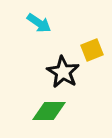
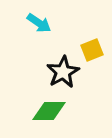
black star: rotated 12 degrees clockwise
